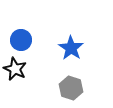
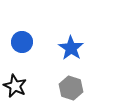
blue circle: moved 1 px right, 2 px down
black star: moved 17 px down
